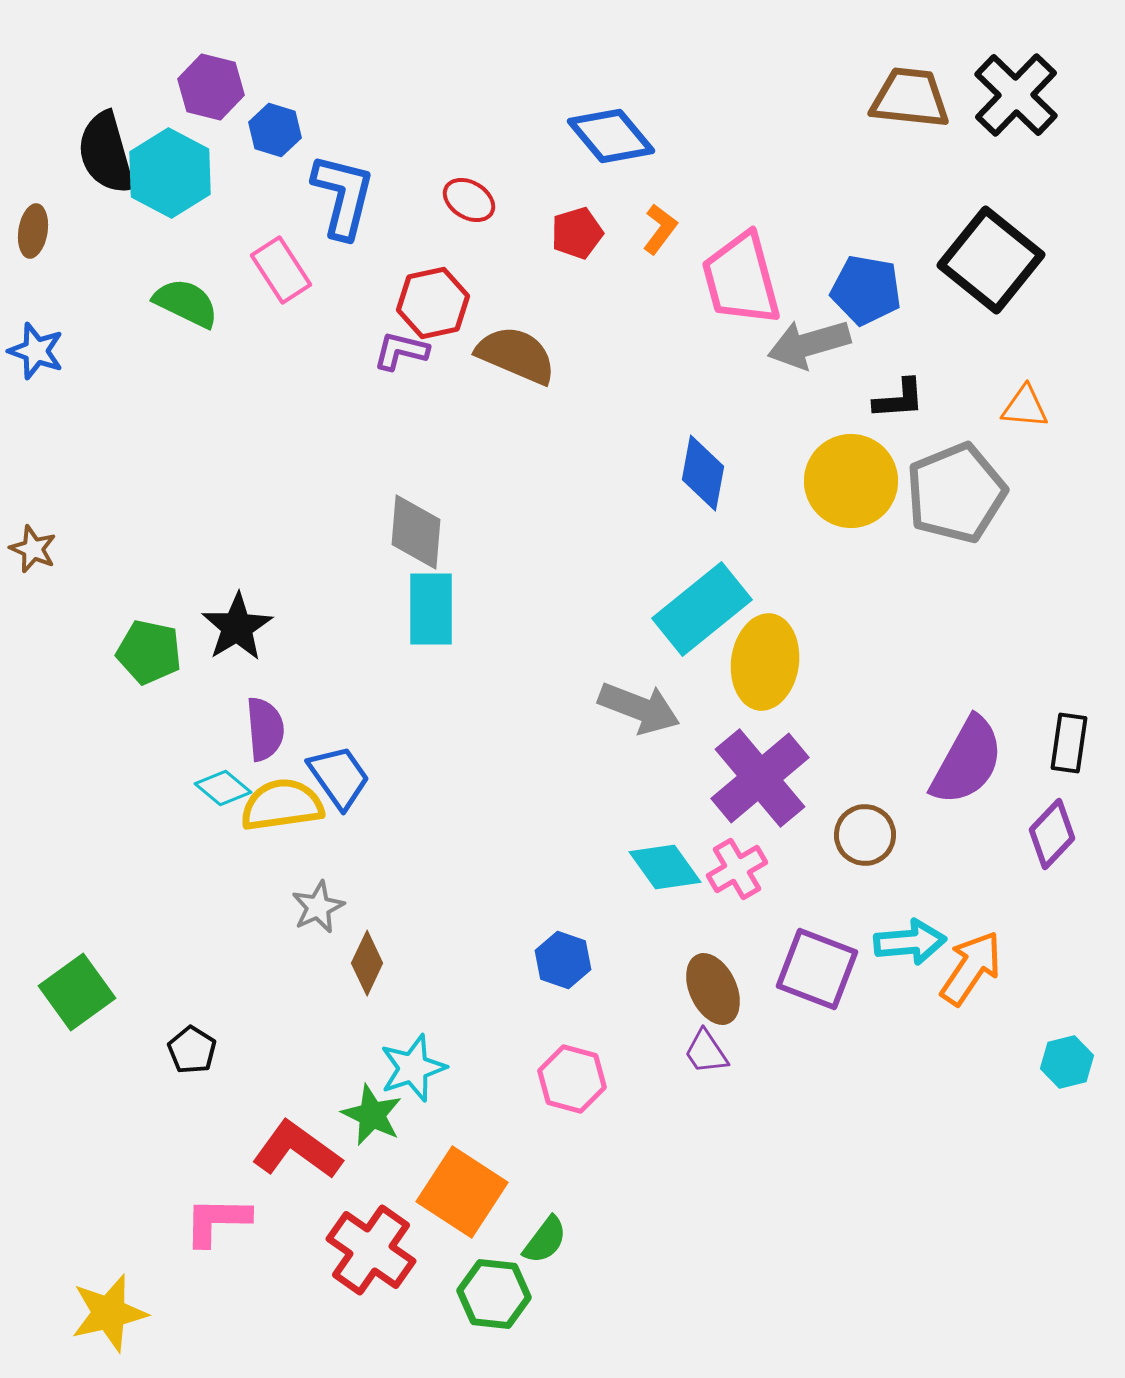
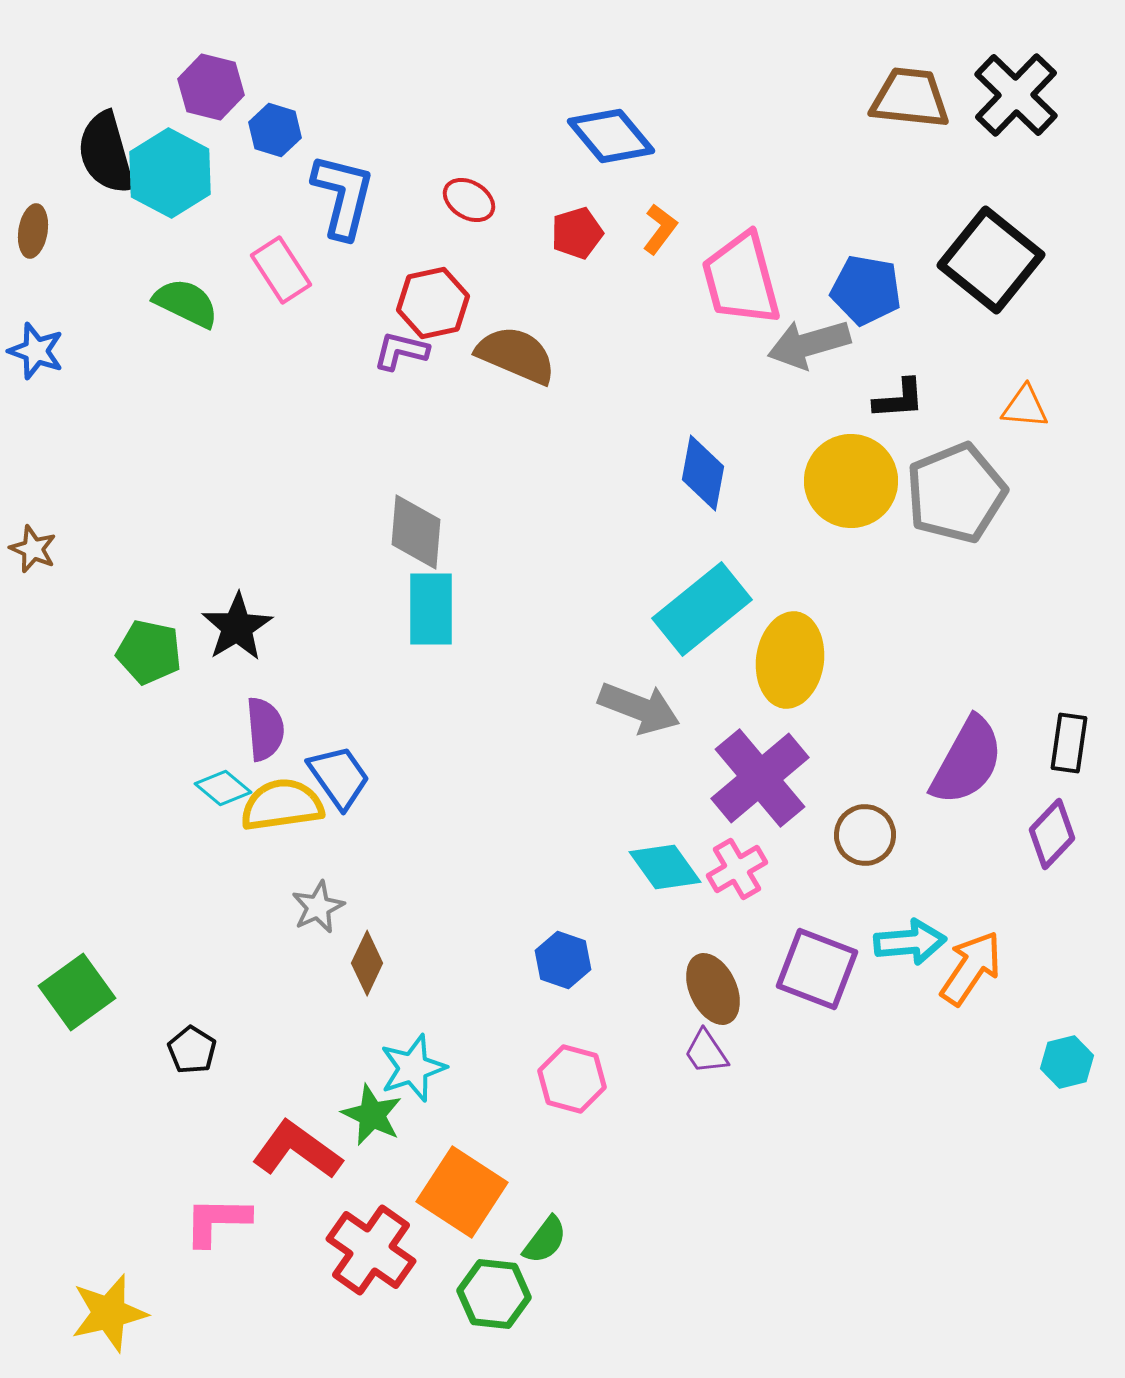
yellow ellipse at (765, 662): moved 25 px right, 2 px up
